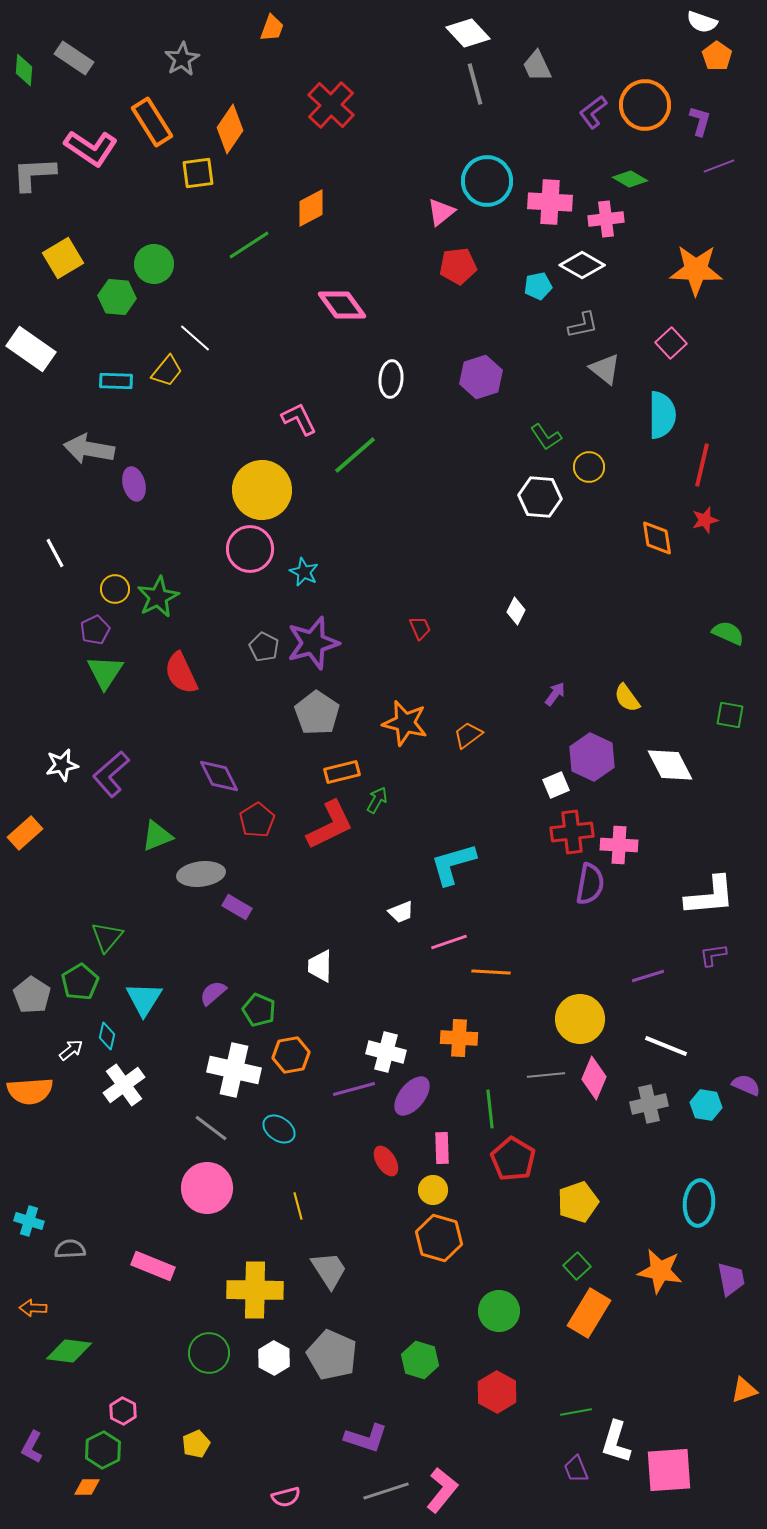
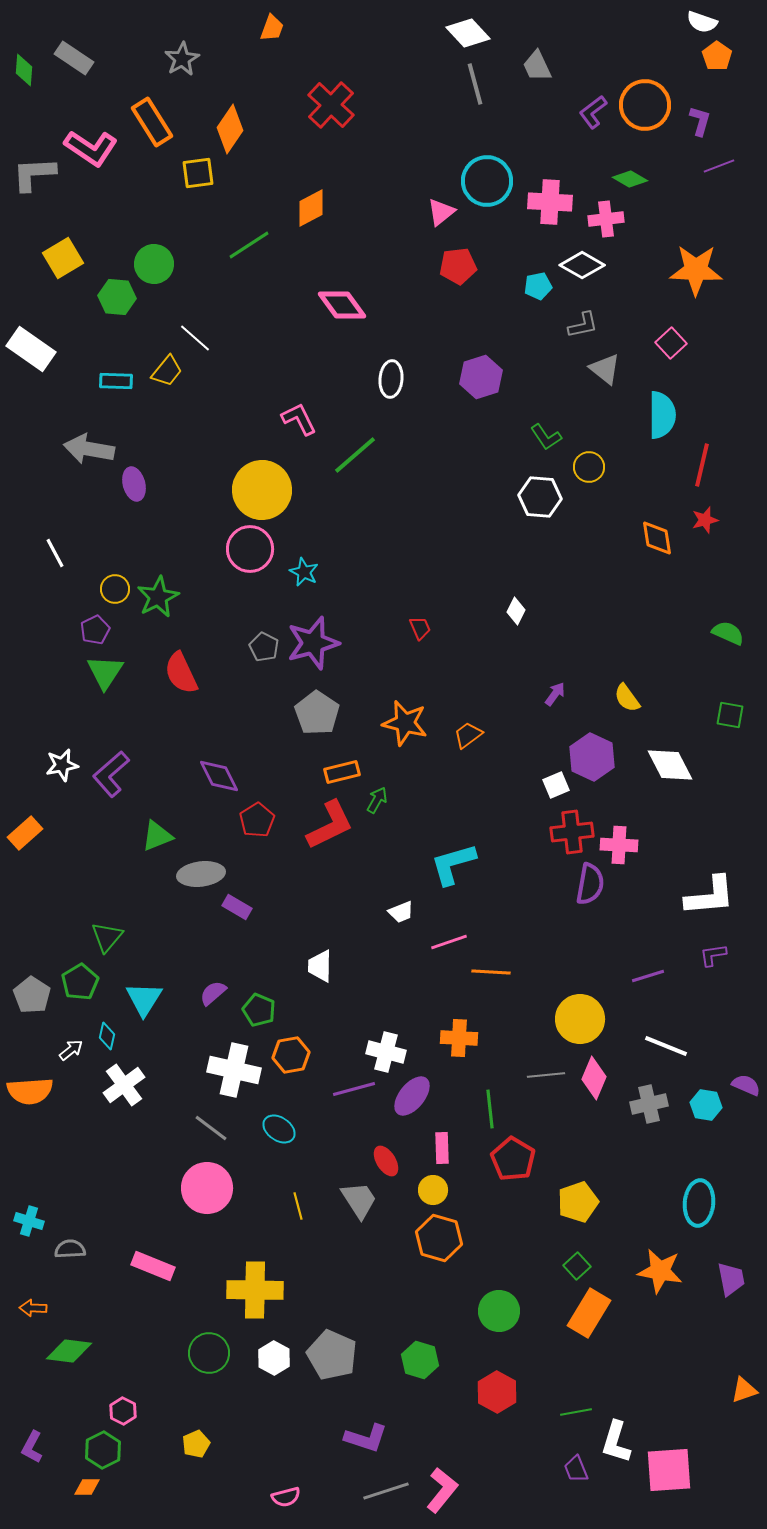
gray trapezoid at (329, 1270): moved 30 px right, 70 px up
